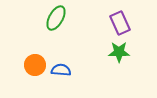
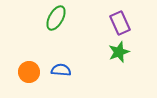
green star: rotated 20 degrees counterclockwise
orange circle: moved 6 px left, 7 px down
